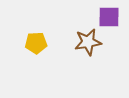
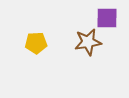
purple square: moved 2 px left, 1 px down
